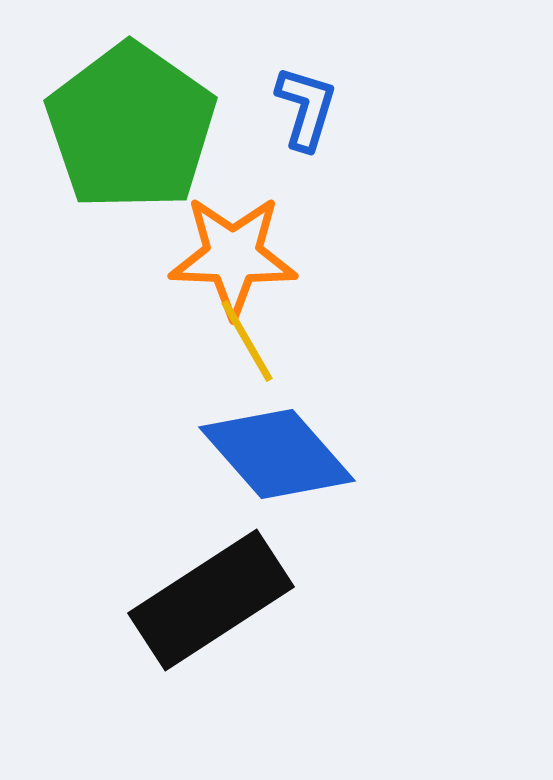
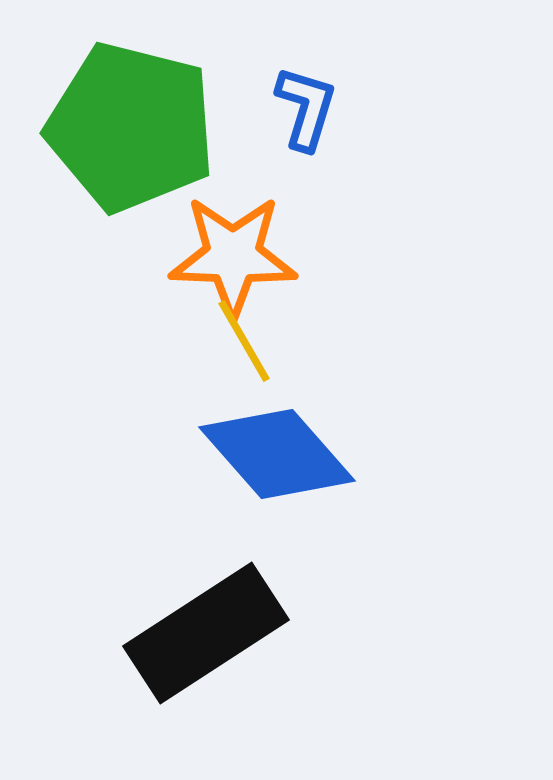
green pentagon: rotated 21 degrees counterclockwise
yellow line: moved 3 px left
black rectangle: moved 5 px left, 33 px down
